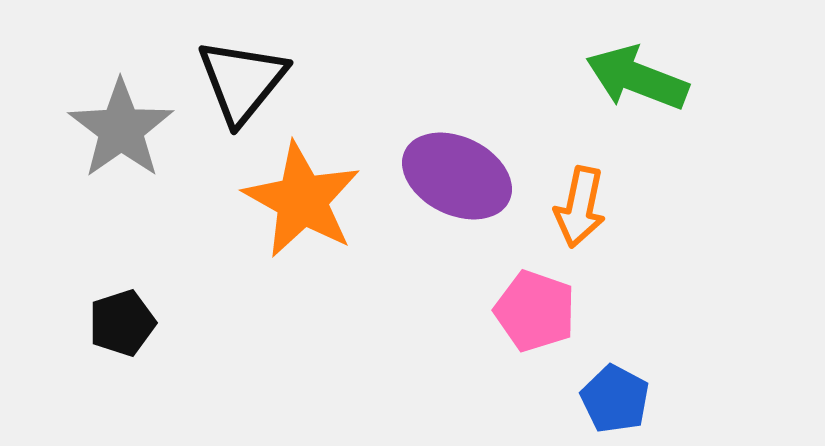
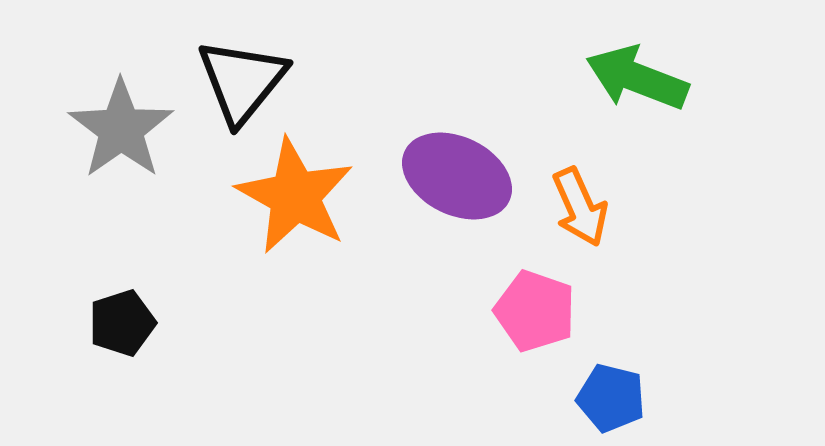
orange star: moved 7 px left, 4 px up
orange arrow: rotated 36 degrees counterclockwise
blue pentagon: moved 4 px left, 1 px up; rotated 14 degrees counterclockwise
